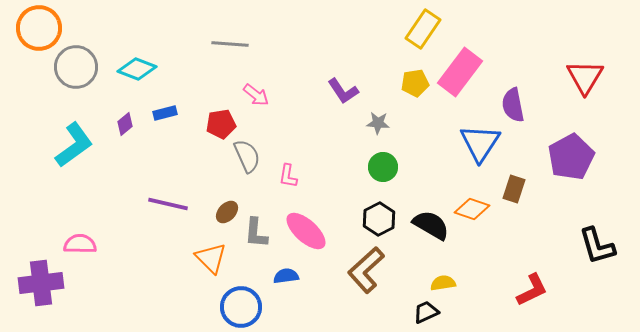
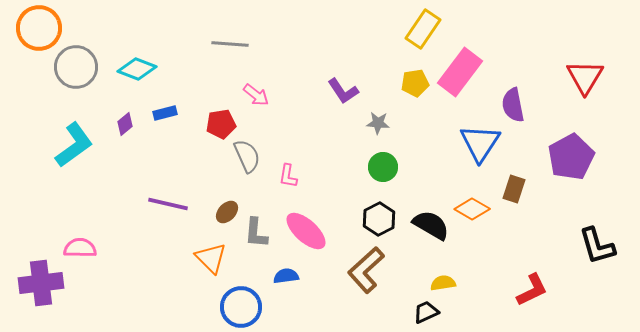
orange diamond: rotated 12 degrees clockwise
pink semicircle: moved 4 px down
